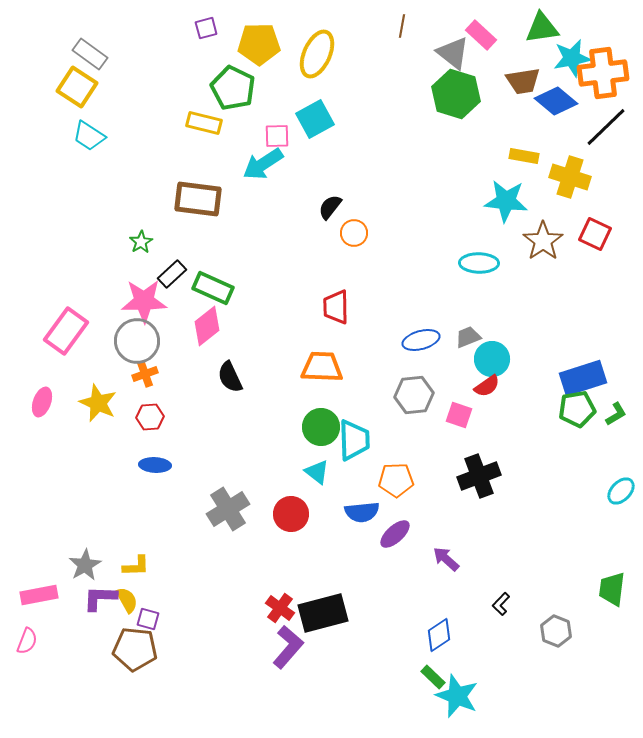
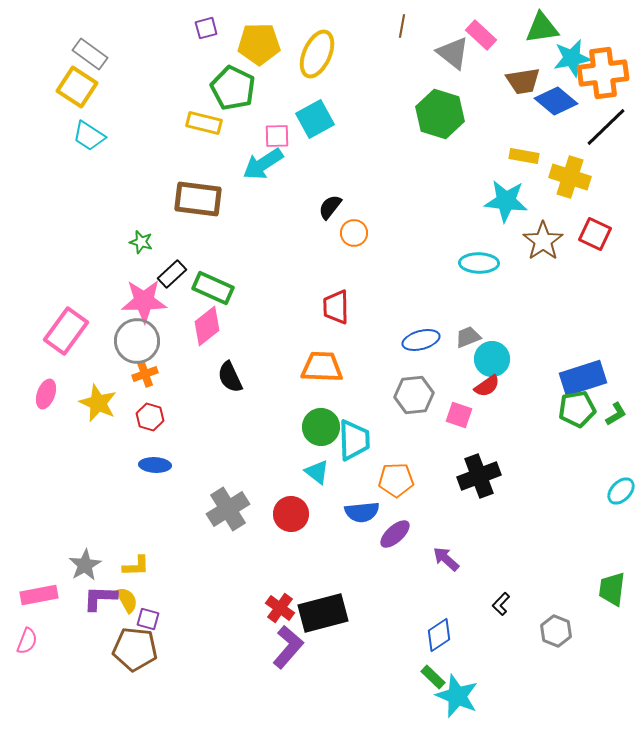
green hexagon at (456, 94): moved 16 px left, 20 px down
green star at (141, 242): rotated 25 degrees counterclockwise
pink ellipse at (42, 402): moved 4 px right, 8 px up
red hexagon at (150, 417): rotated 20 degrees clockwise
